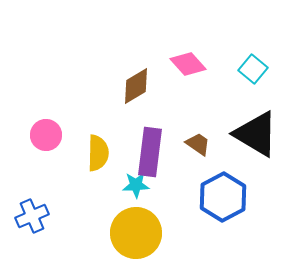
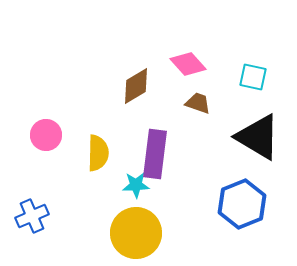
cyan square: moved 8 px down; rotated 28 degrees counterclockwise
black triangle: moved 2 px right, 3 px down
brown trapezoid: moved 41 px up; rotated 16 degrees counterclockwise
purple rectangle: moved 5 px right, 2 px down
blue hexagon: moved 19 px right, 7 px down; rotated 6 degrees clockwise
